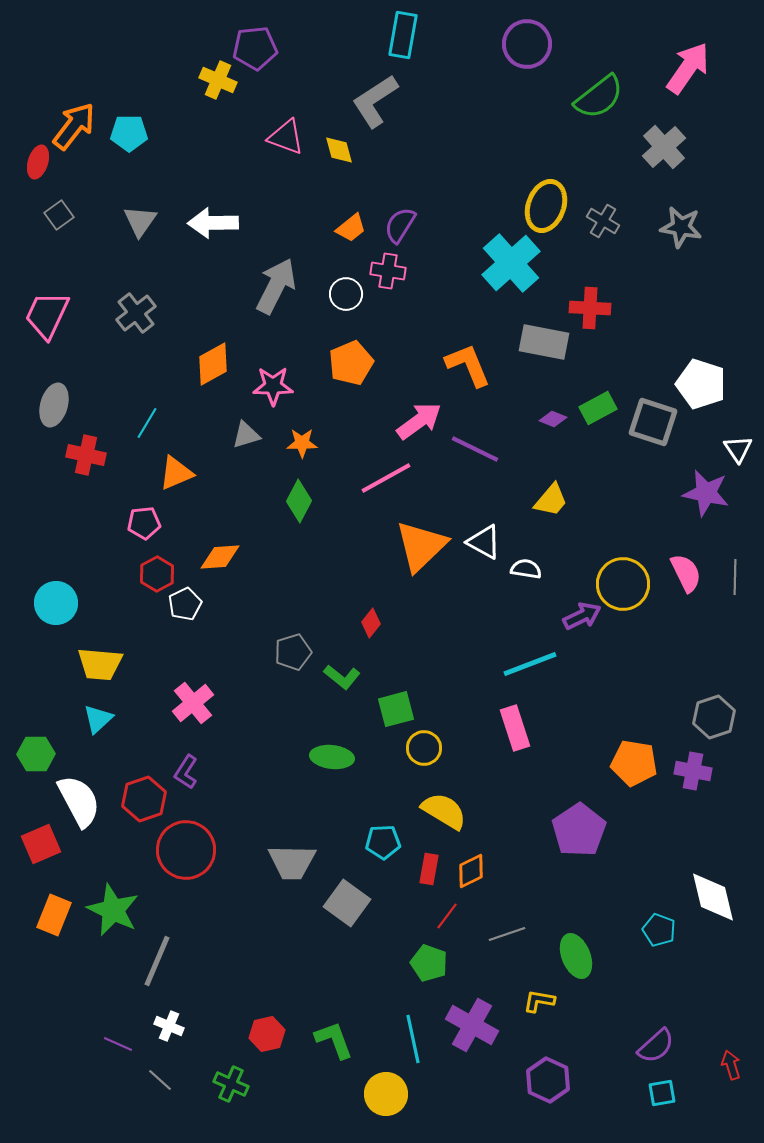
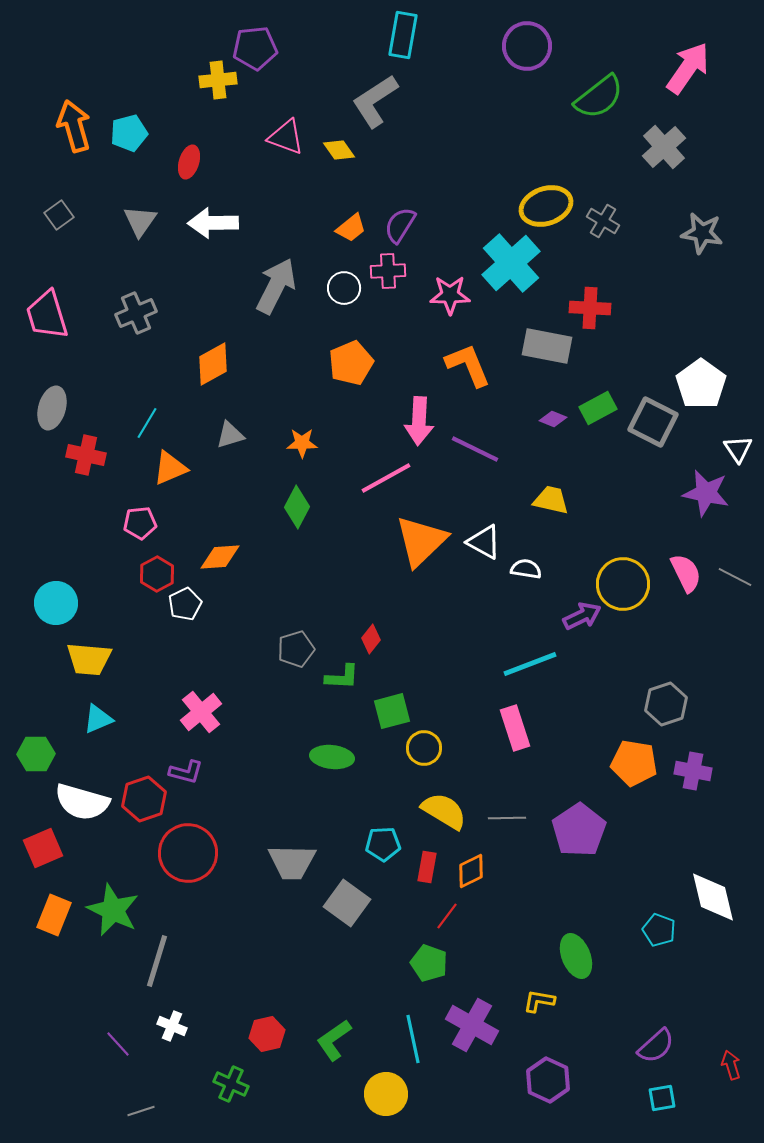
purple circle at (527, 44): moved 2 px down
yellow cross at (218, 80): rotated 30 degrees counterclockwise
orange arrow at (74, 126): rotated 54 degrees counterclockwise
cyan pentagon at (129, 133): rotated 15 degrees counterclockwise
yellow diamond at (339, 150): rotated 20 degrees counterclockwise
red ellipse at (38, 162): moved 151 px right
yellow ellipse at (546, 206): rotated 51 degrees clockwise
gray star at (681, 227): moved 21 px right, 6 px down
pink cross at (388, 271): rotated 12 degrees counterclockwise
white circle at (346, 294): moved 2 px left, 6 px up
gray cross at (136, 313): rotated 15 degrees clockwise
pink trapezoid at (47, 315): rotated 42 degrees counterclockwise
gray rectangle at (544, 342): moved 3 px right, 4 px down
white pentagon at (701, 384): rotated 18 degrees clockwise
pink star at (273, 386): moved 177 px right, 91 px up
gray ellipse at (54, 405): moved 2 px left, 3 px down
pink arrow at (419, 421): rotated 129 degrees clockwise
gray square at (653, 422): rotated 9 degrees clockwise
gray triangle at (246, 435): moved 16 px left
orange triangle at (176, 473): moved 6 px left, 5 px up
yellow trapezoid at (551, 500): rotated 117 degrees counterclockwise
green diamond at (299, 501): moved 2 px left, 6 px down
pink pentagon at (144, 523): moved 4 px left
orange triangle at (421, 546): moved 5 px up
gray line at (735, 577): rotated 64 degrees counterclockwise
red diamond at (371, 623): moved 16 px down
gray pentagon at (293, 652): moved 3 px right, 3 px up
yellow trapezoid at (100, 664): moved 11 px left, 5 px up
green L-shape at (342, 677): rotated 36 degrees counterclockwise
pink cross at (193, 703): moved 8 px right, 9 px down
green square at (396, 709): moved 4 px left, 2 px down
gray hexagon at (714, 717): moved 48 px left, 13 px up
cyan triangle at (98, 719): rotated 20 degrees clockwise
purple L-shape at (186, 772): rotated 108 degrees counterclockwise
white semicircle at (79, 801): moved 3 px right, 1 px down; rotated 134 degrees clockwise
cyan pentagon at (383, 842): moved 2 px down
red square at (41, 844): moved 2 px right, 4 px down
red circle at (186, 850): moved 2 px right, 3 px down
red rectangle at (429, 869): moved 2 px left, 2 px up
gray line at (507, 934): moved 116 px up; rotated 18 degrees clockwise
gray line at (157, 961): rotated 6 degrees counterclockwise
white cross at (169, 1026): moved 3 px right
green L-shape at (334, 1040): rotated 105 degrees counterclockwise
purple line at (118, 1044): rotated 24 degrees clockwise
gray line at (160, 1080): moved 19 px left, 31 px down; rotated 60 degrees counterclockwise
cyan square at (662, 1093): moved 5 px down
